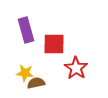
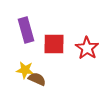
red star: moved 11 px right, 20 px up
yellow star: moved 3 px up
brown semicircle: moved 1 px right, 4 px up; rotated 36 degrees clockwise
